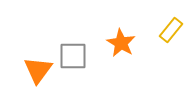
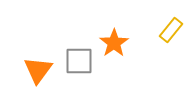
orange star: moved 7 px left; rotated 8 degrees clockwise
gray square: moved 6 px right, 5 px down
